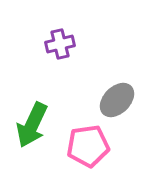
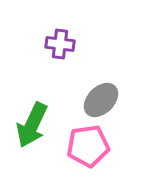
purple cross: rotated 20 degrees clockwise
gray ellipse: moved 16 px left
